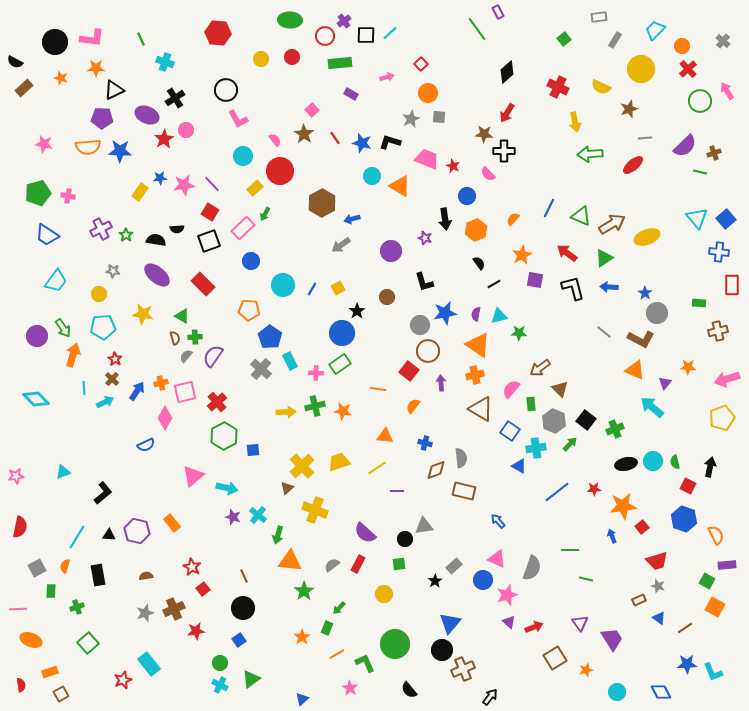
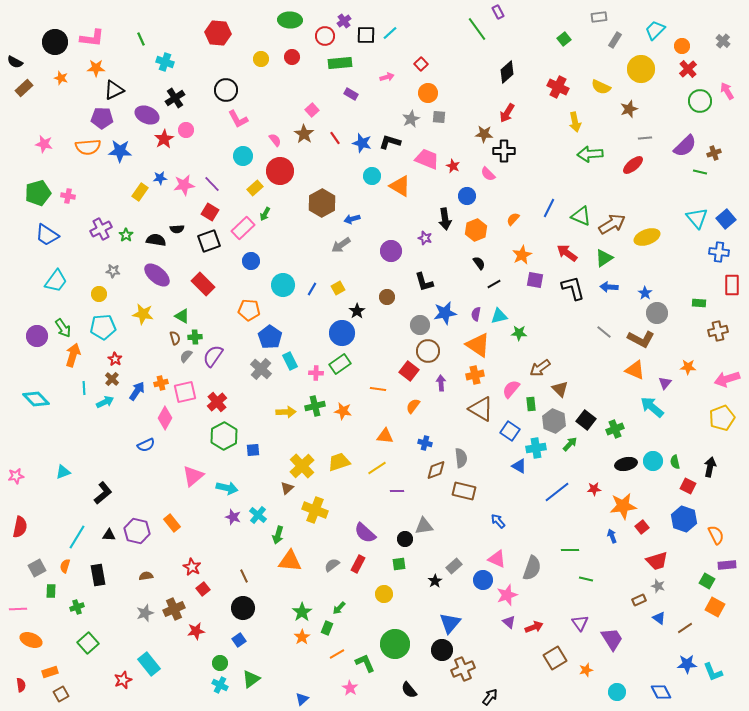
green star at (304, 591): moved 2 px left, 21 px down
